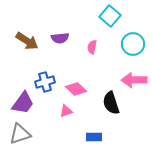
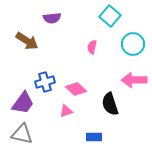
purple semicircle: moved 8 px left, 20 px up
black semicircle: moved 1 px left, 1 px down
gray triangle: moved 2 px right; rotated 30 degrees clockwise
